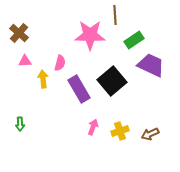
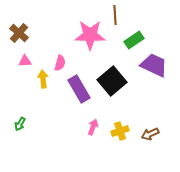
purple trapezoid: moved 3 px right
green arrow: rotated 32 degrees clockwise
